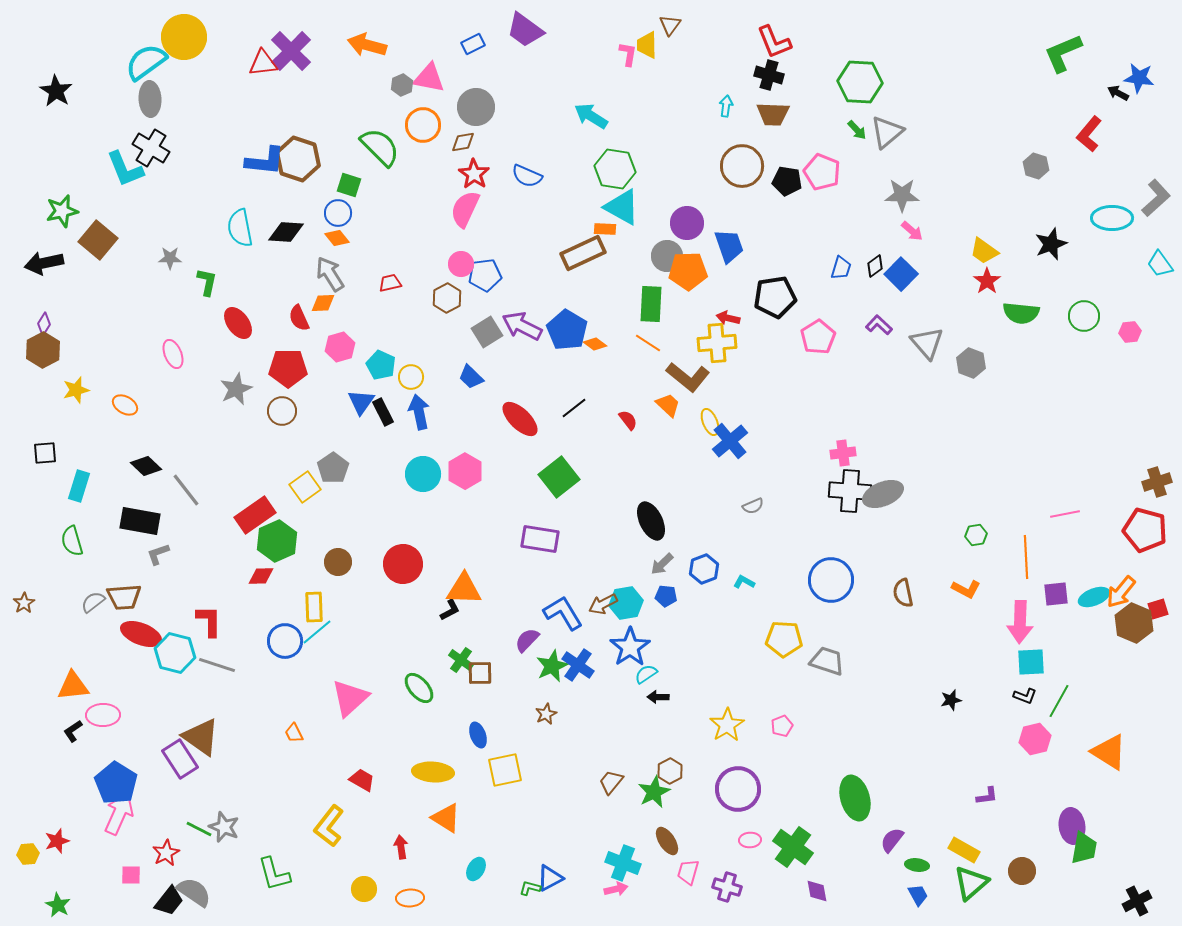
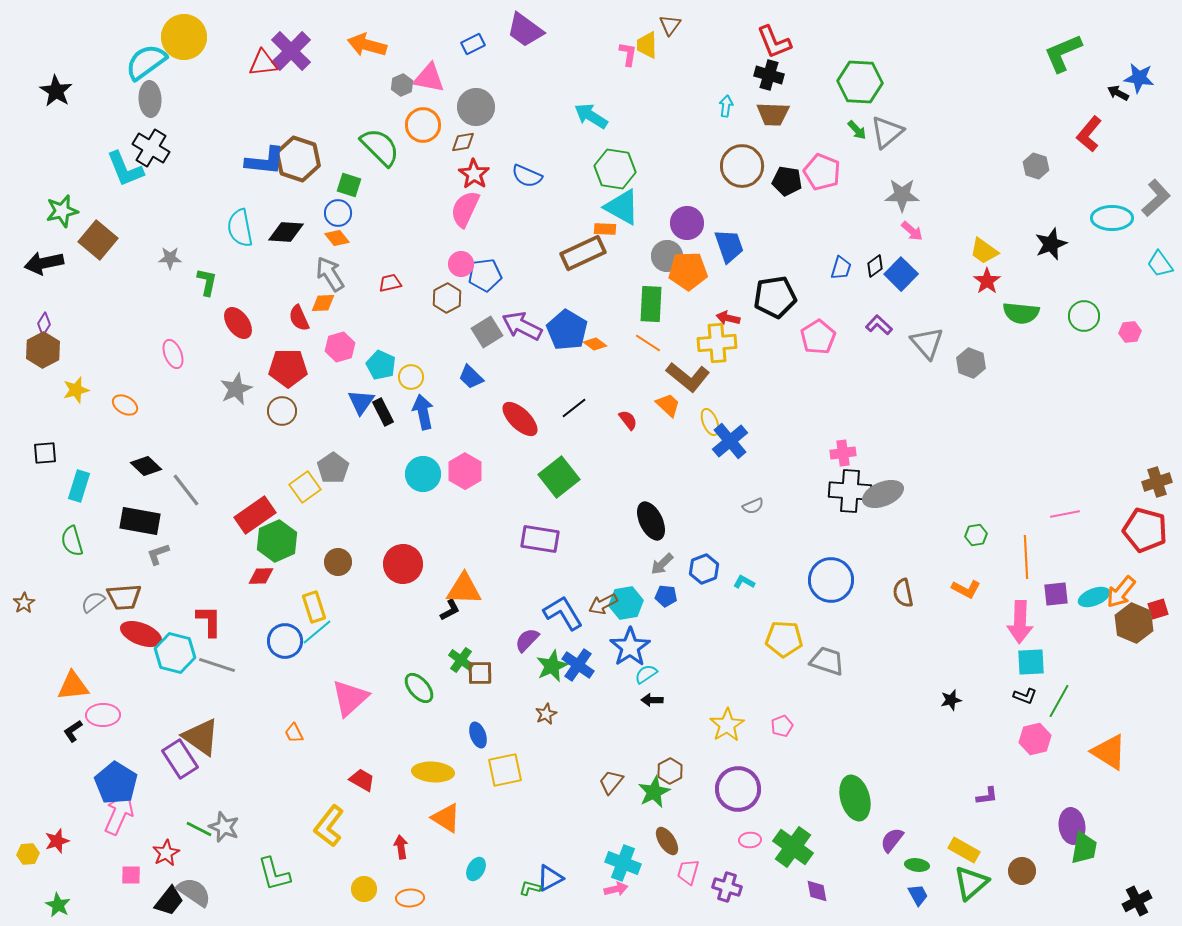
blue arrow at (419, 412): moved 4 px right
yellow rectangle at (314, 607): rotated 16 degrees counterclockwise
black arrow at (658, 697): moved 6 px left, 3 px down
